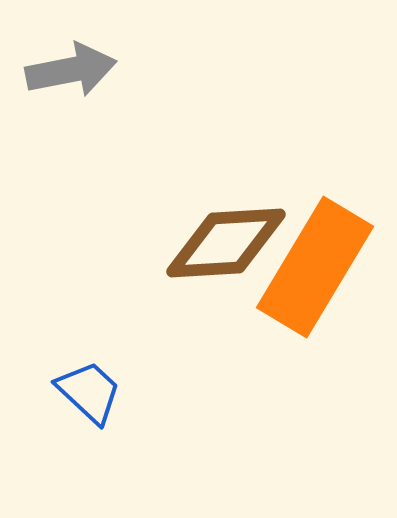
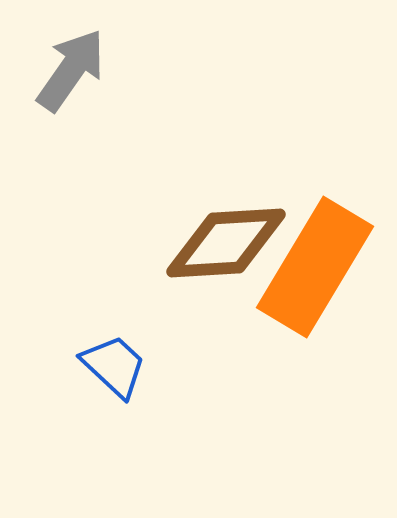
gray arrow: rotated 44 degrees counterclockwise
blue trapezoid: moved 25 px right, 26 px up
